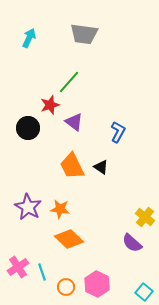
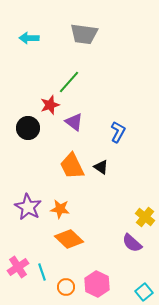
cyan arrow: rotated 114 degrees counterclockwise
cyan square: rotated 12 degrees clockwise
